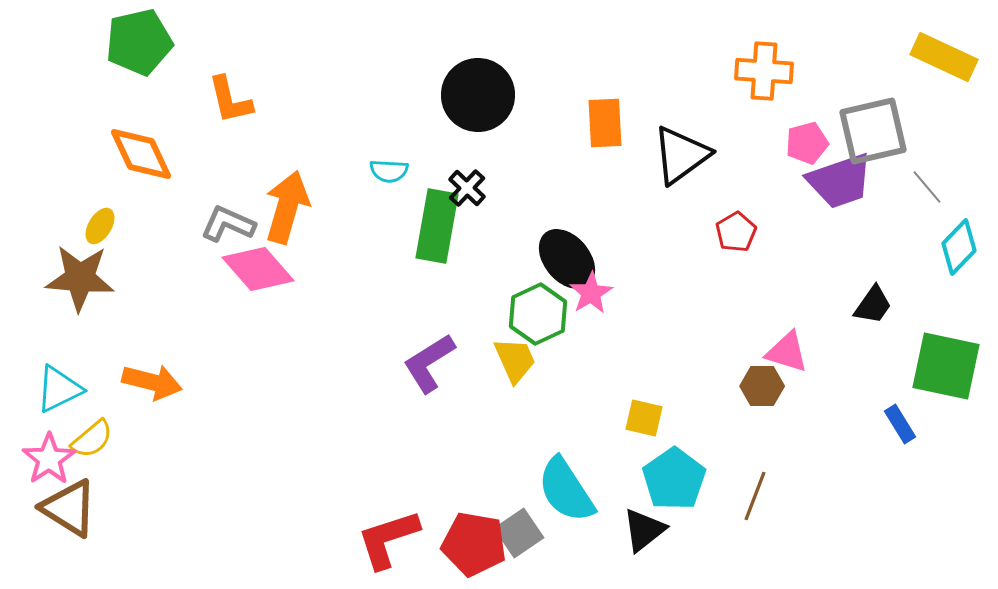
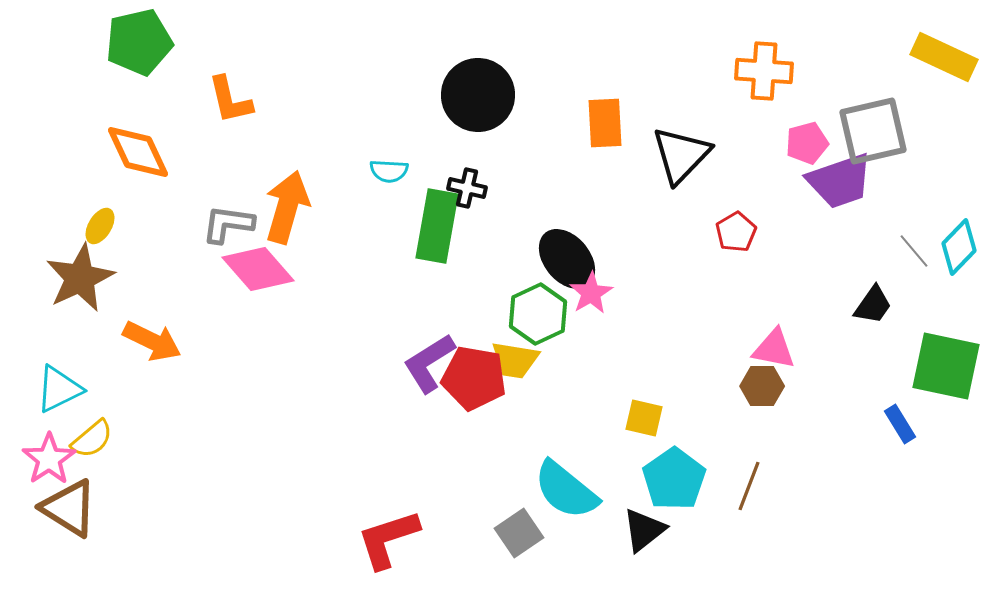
orange diamond at (141, 154): moved 3 px left, 2 px up
black triangle at (681, 155): rotated 10 degrees counterclockwise
gray line at (927, 187): moved 13 px left, 64 px down
black cross at (467, 188): rotated 30 degrees counterclockwise
gray L-shape at (228, 224): rotated 16 degrees counterclockwise
brown star at (80, 278): rotated 30 degrees counterclockwise
pink triangle at (787, 352): moved 13 px left, 3 px up; rotated 6 degrees counterclockwise
yellow trapezoid at (515, 360): rotated 123 degrees clockwise
orange arrow at (152, 382): moved 41 px up; rotated 12 degrees clockwise
cyan semicircle at (566, 490): rotated 18 degrees counterclockwise
brown line at (755, 496): moved 6 px left, 10 px up
red pentagon at (474, 544): moved 166 px up
